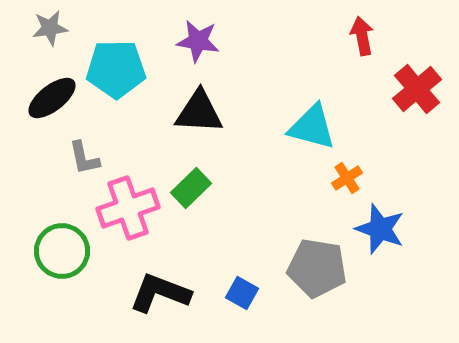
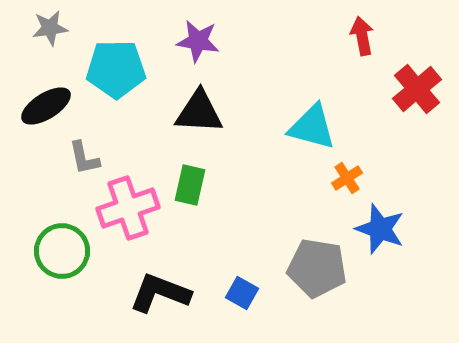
black ellipse: moved 6 px left, 8 px down; rotated 6 degrees clockwise
green rectangle: moved 1 px left, 3 px up; rotated 33 degrees counterclockwise
